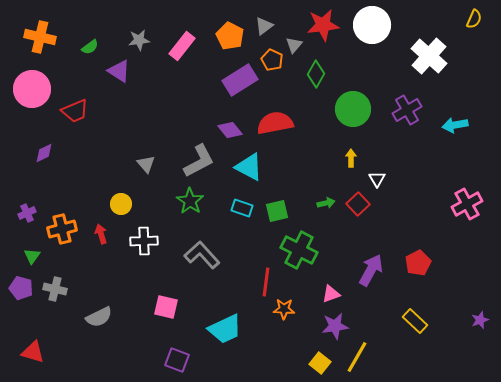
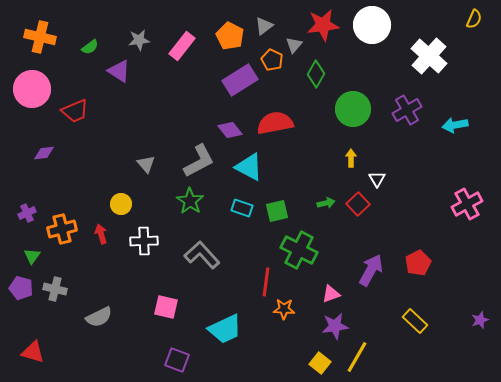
purple diamond at (44, 153): rotated 20 degrees clockwise
